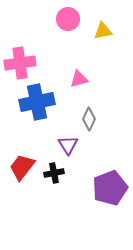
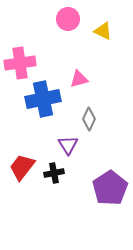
yellow triangle: rotated 36 degrees clockwise
blue cross: moved 6 px right, 3 px up
purple pentagon: rotated 12 degrees counterclockwise
